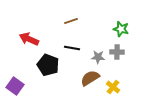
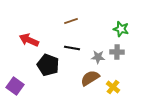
red arrow: moved 1 px down
